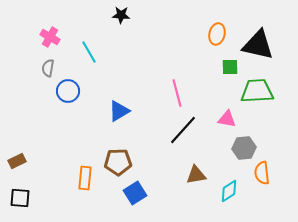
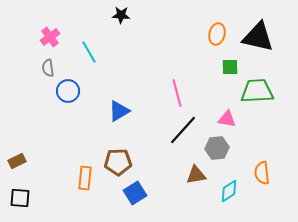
pink cross: rotated 24 degrees clockwise
black triangle: moved 8 px up
gray semicircle: rotated 18 degrees counterclockwise
gray hexagon: moved 27 px left
